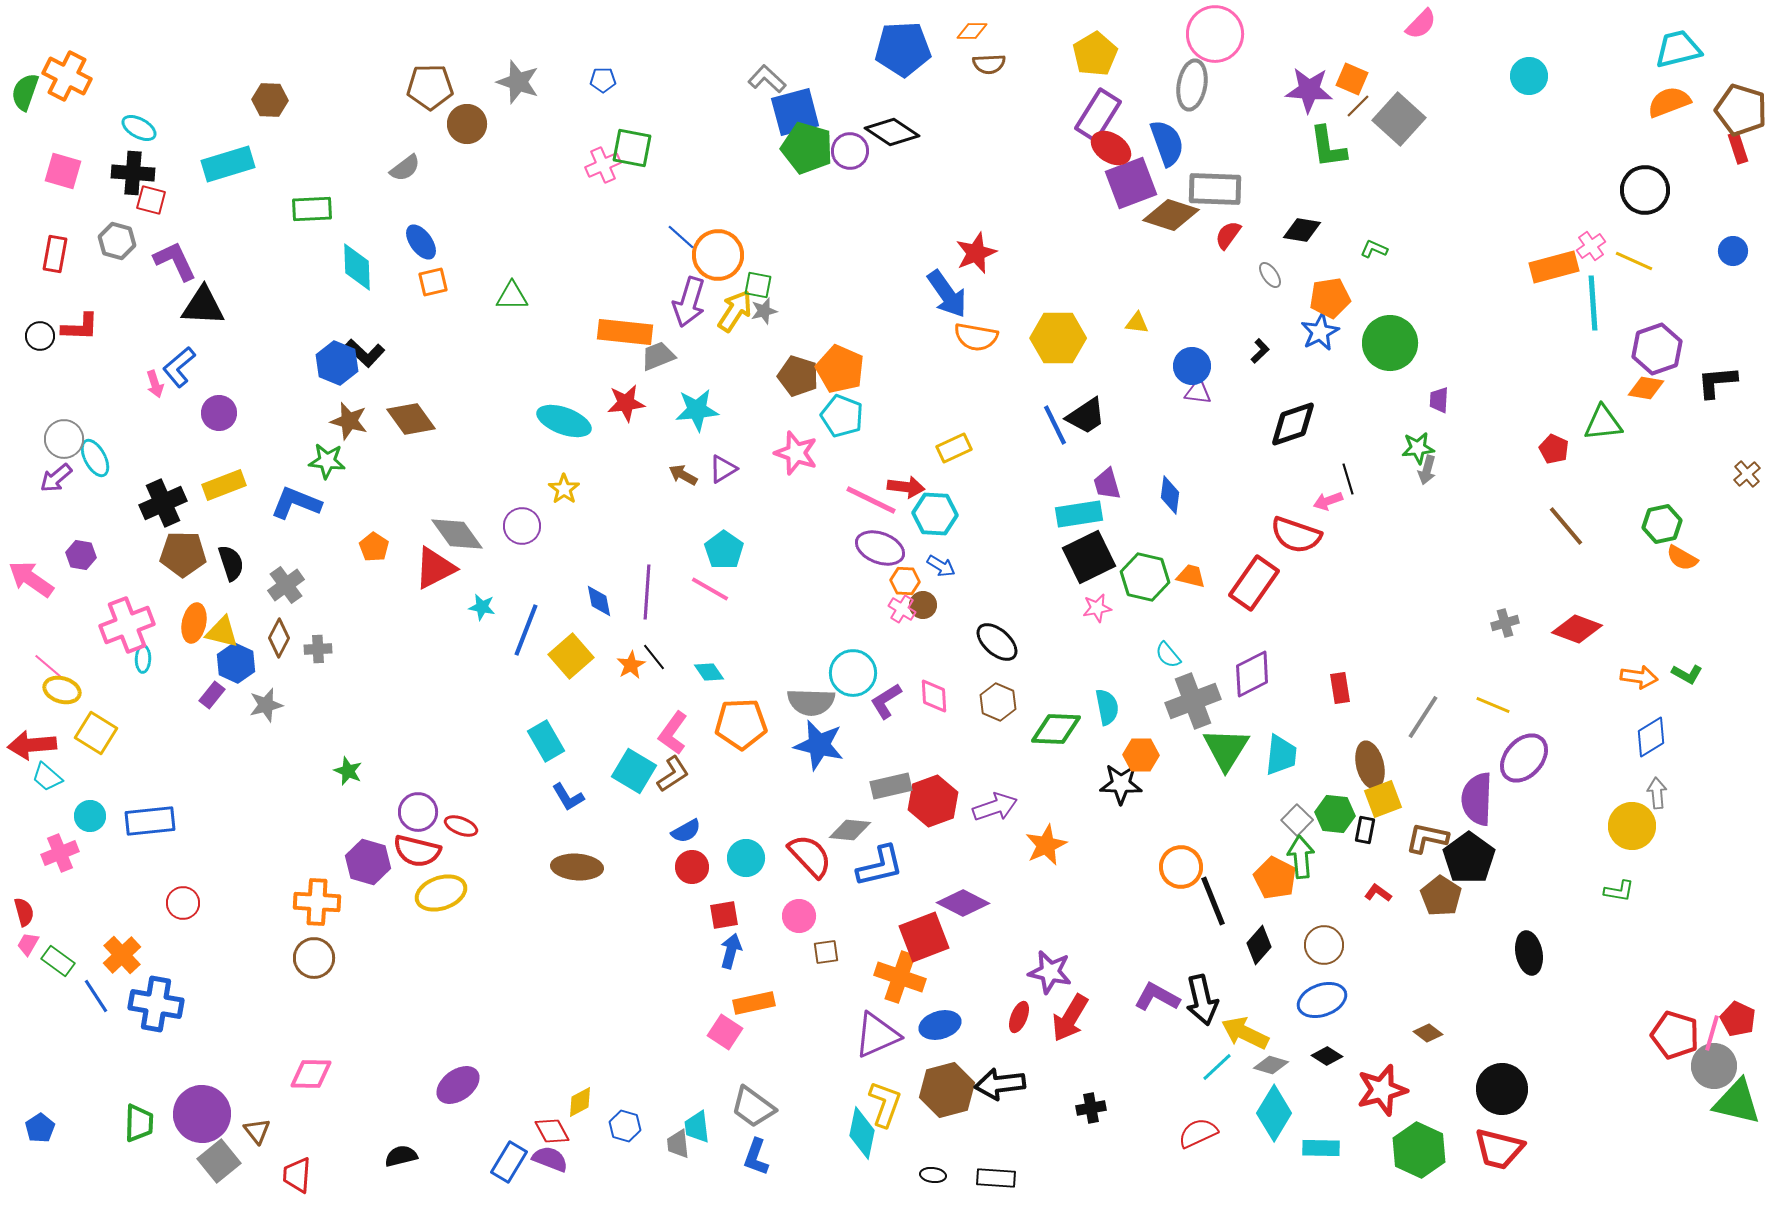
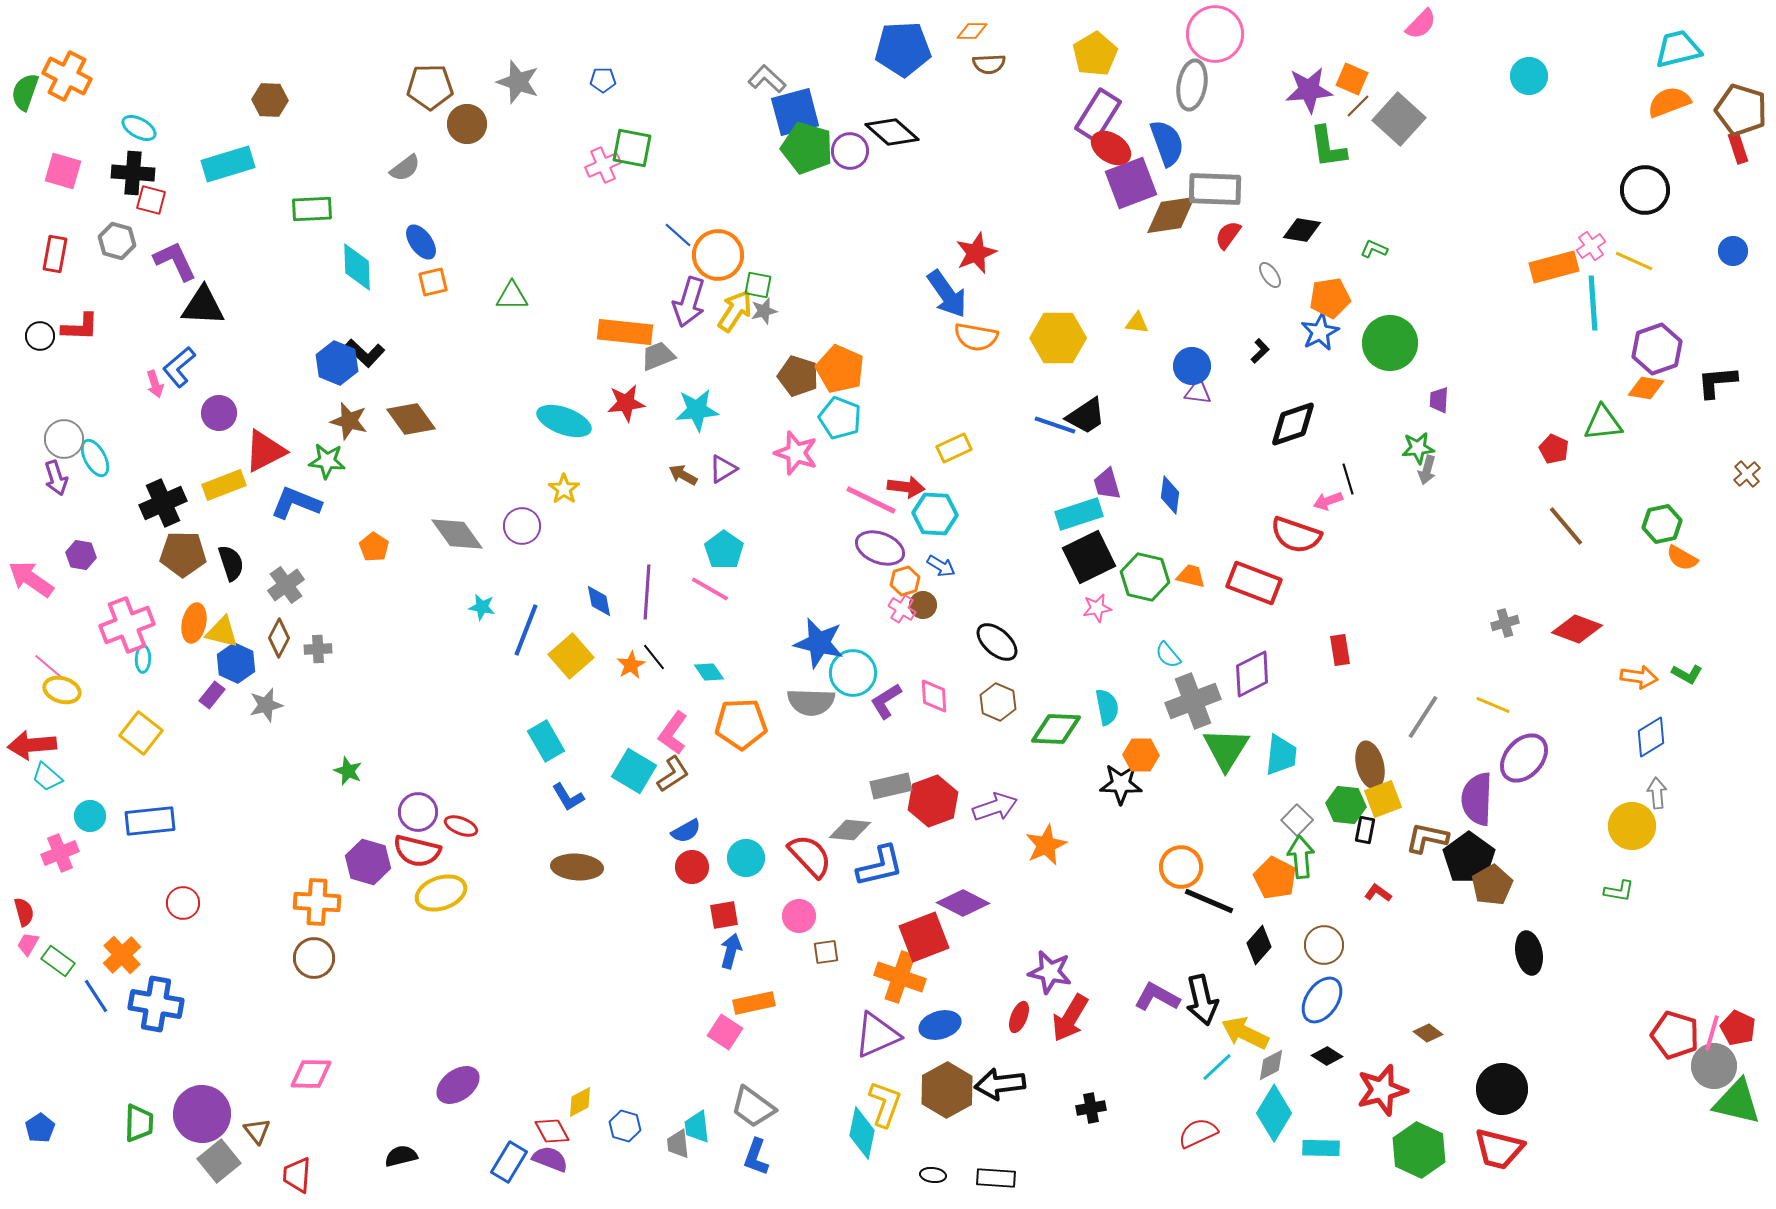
purple star at (1309, 90): rotated 9 degrees counterclockwise
black diamond at (892, 132): rotated 8 degrees clockwise
brown diamond at (1171, 215): rotated 26 degrees counterclockwise
blue line at (681, 237): moved 3 px left, 2 px up
cyan pentagon at (842, 416): moved 2 px left, 2 px down
blue line at (1055, 425): rotated 45 degrees counterclockwise
purple arrow at (56, 478): rotated 68 degrees counterclockwise
cyan rectangle at (1079, 514): rotated 9 degrees counterclockwise
red triangle at (435, 568): moved 170 px left, 117 px up
orange hexagon at (905, 581): rotated 20 degrees counterclockwise
red rectangle at (1254, 583): rotated 76 degrees clockwise
red rectangle at (1340, 688): moved 38 px up
yellow square at (96, 733): moved 45 px right; rotated 6 degrees clockwise
blue star at (819, 745): moved 102 px up
green hexagon at (1335, 814): moved 11 px right, 9 px up
brown pentagon at (1441, 896): moved 51 px right, 11 px up; rotated 9 degrees clockwise
black line at (1213, 901): moved 4 px left; rotated 45 degrees counterclockwise
blue ellipse at (1322, 1000): rotated 36 degrees counterclockwise
red pentagon at (1738, 1019): moved 9 px down
gray diamond at (1271, 1065): rotated 44 degrees counterclockwise
brown hexagon at (947, 1090): rotated 14 degrees counterclockwise
